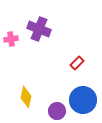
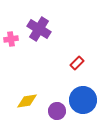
purple cross: rotated 10 degrees clockwise
yellow diamond: moved 1 px right, 4 px down; rotated 70 degrees clockwise
